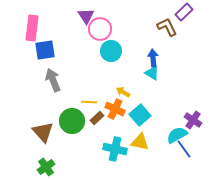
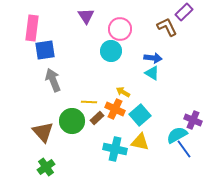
pink circle: moved 20 px right
blue arrow: rotated 102 degrees clockwise
purple cross: rotated 12 degrees counterclockwise
